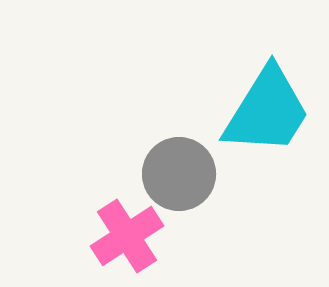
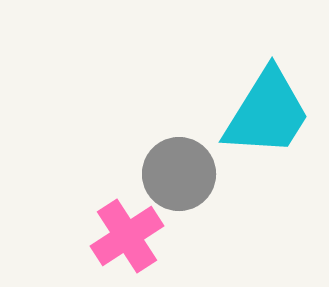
cyan trapezoid: moved 2 px down
